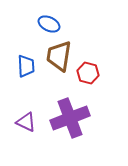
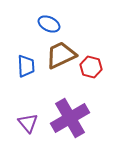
brown trapezoid: moved 2 px right, 1 px up; rotated 56 degrees clockwise
red hexagon: moved 3 px right, 6 px up
purple cross: rotated 9 degrees counterclockwise
purple triangle: moved 2 px right, 1 px down; rotated 25 degrees clockwise
